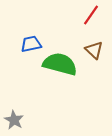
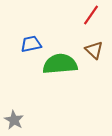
green semicircle: rotated 20 degrees counterclockwise
